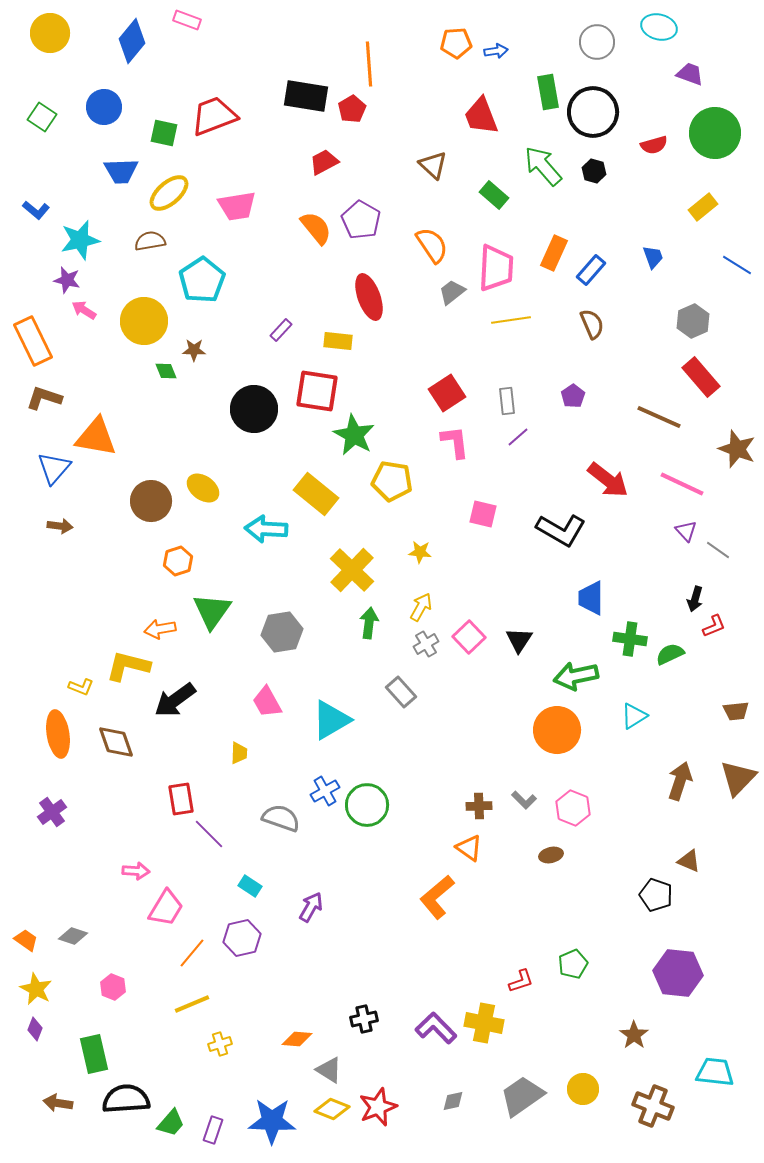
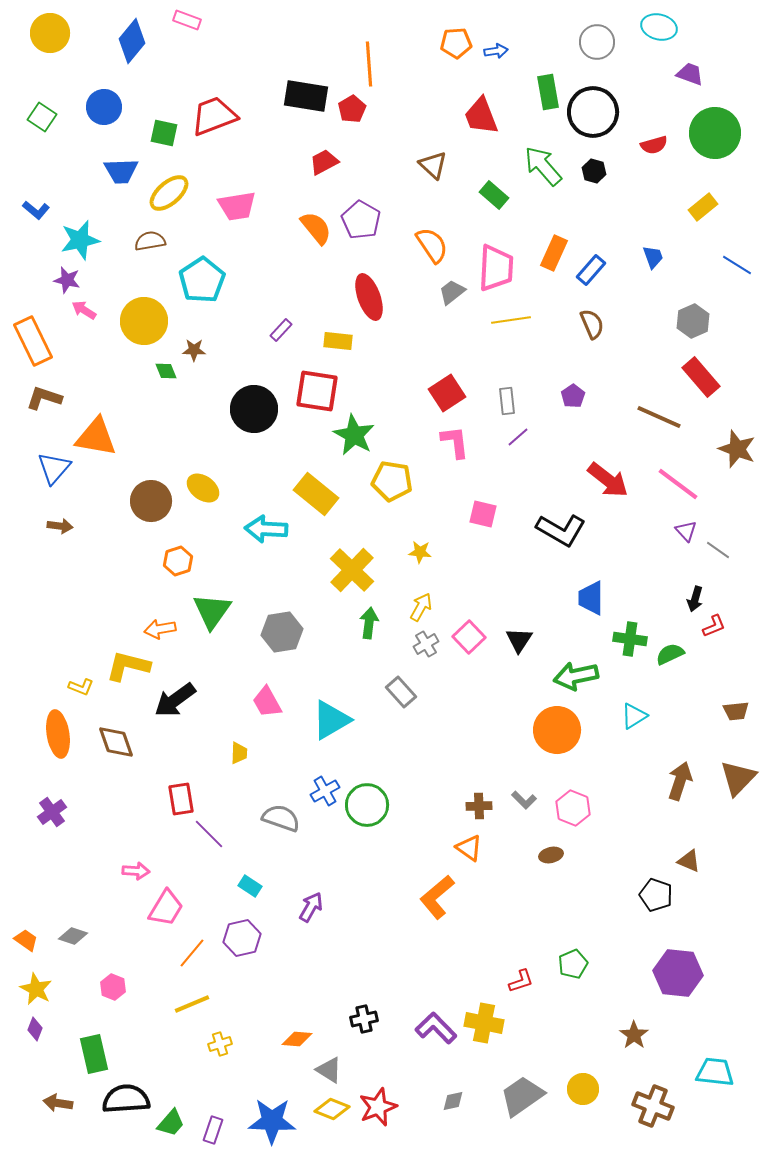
pink line at (682, 484): moved 4 px left; rotated 12 degrees clockwise
